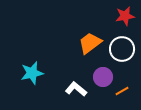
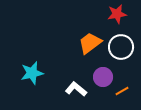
red star: moved 8 px left, 2 px up
white circle: moved 1 px left, 2 px up
